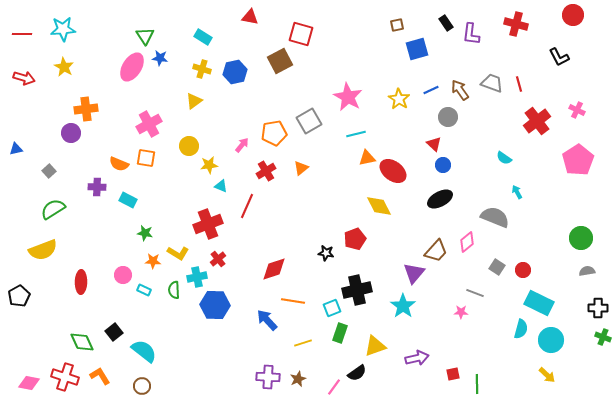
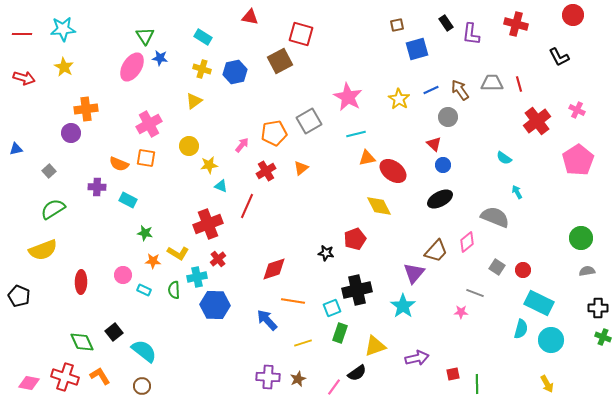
gray trapezoid at (492, 83): rotated 20 degrees counterclockwise
black pentagon at (19, 296): rotated 20 degrees counterclockwise
yellow arrow at (547, 375): moved 9 px down; rotated 18 degrees clockwise
